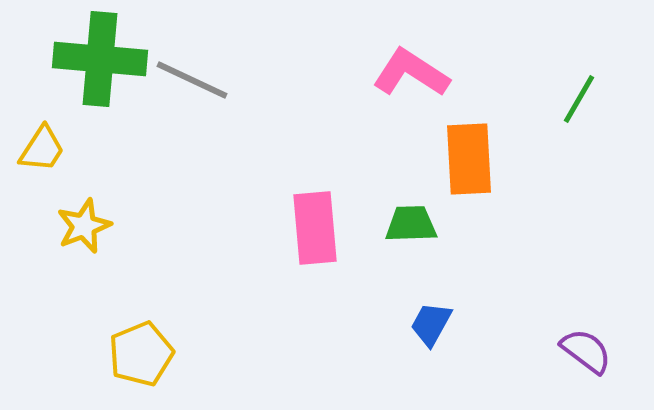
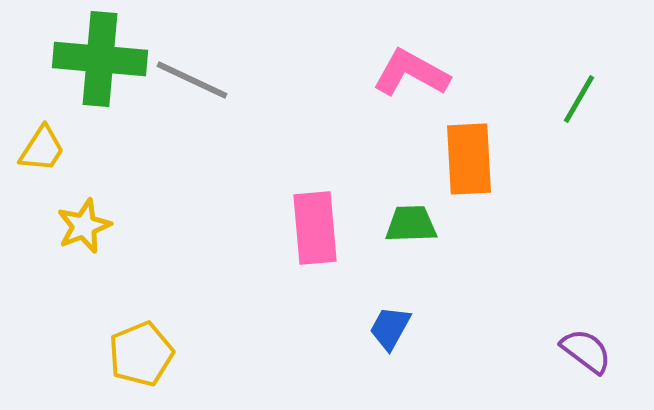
pink L-shape: rotated 4 degrees counterclockwise
blue trapezoid: moved 41 px left, 4 px down
